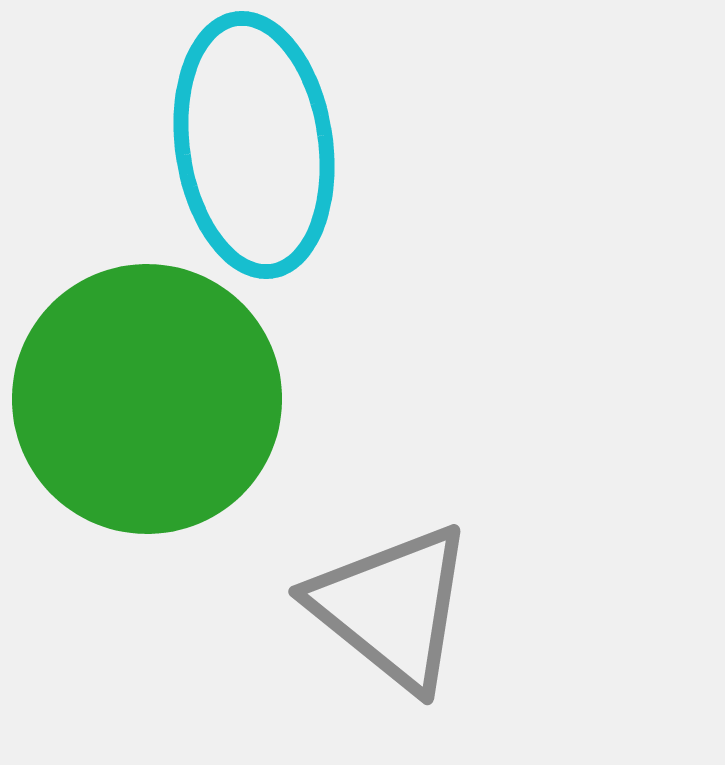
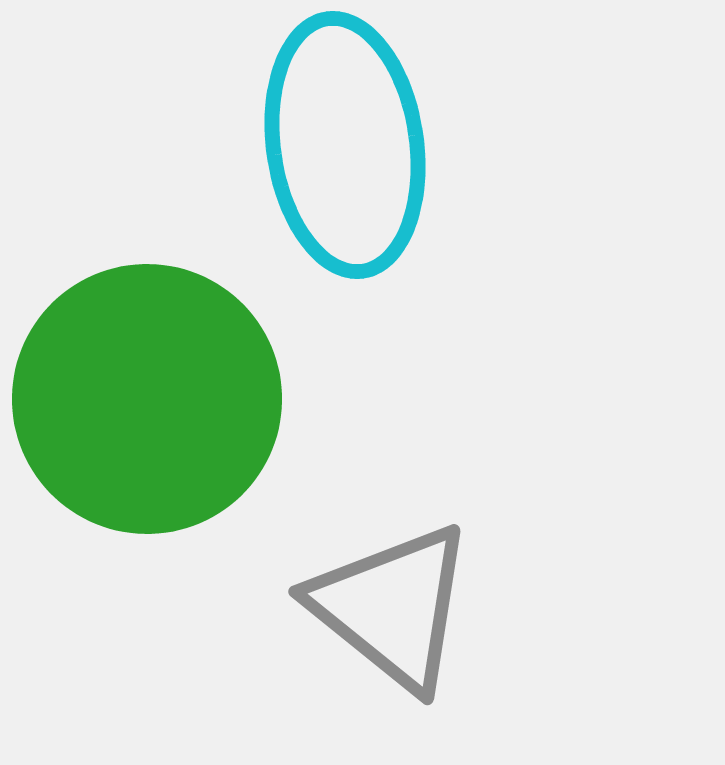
cyan ellipse: moved 91 px right
